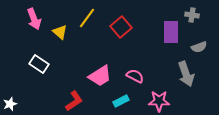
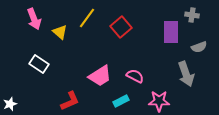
red L-shape: moved 4 px left; rotated 10 degrees clockwise
